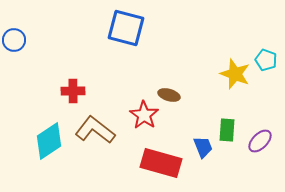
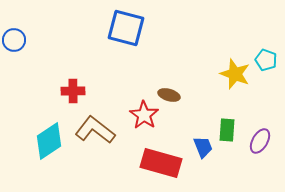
purple ellipse: rotated 15 degrees counterclockwise
